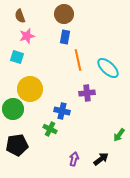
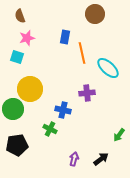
brown circle: moved 31 px right
pink star: moved 2 px down
orange line: moved 4 px right, 7 px up
blue cross: moved 1 px right, 1 px up
